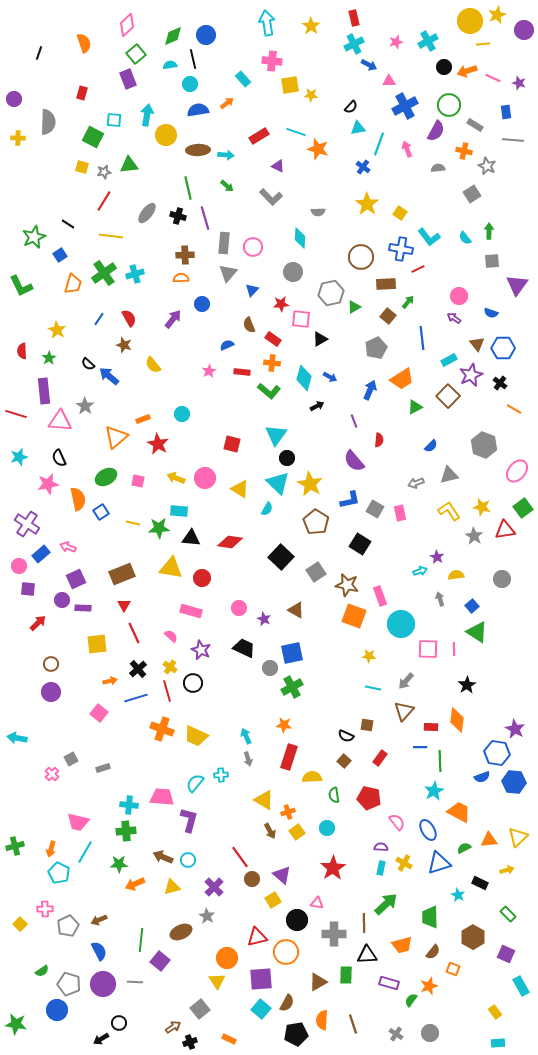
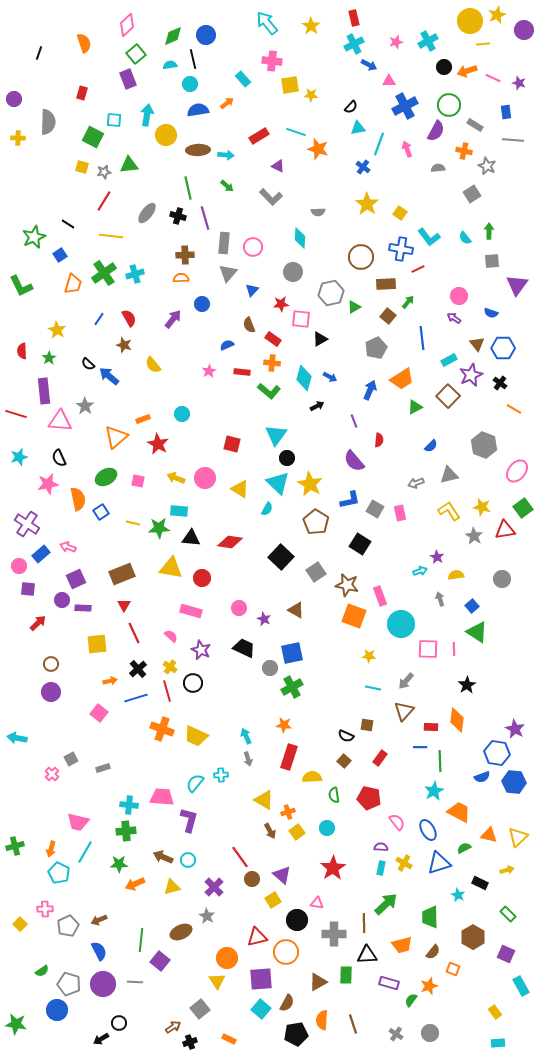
cyan arrow at (267, 23): rotated 30 degrees counterclockwise
orange triangle at (489, 840): moved 5 px up; rotated 18 degrees clockwise
